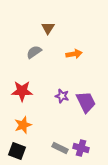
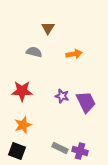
gray semicircle: rotated 49 degrees clockwise
purple cross: moved 1 px left, 3 px down
